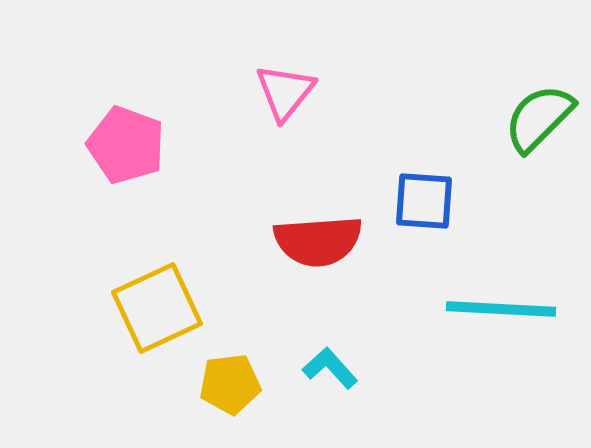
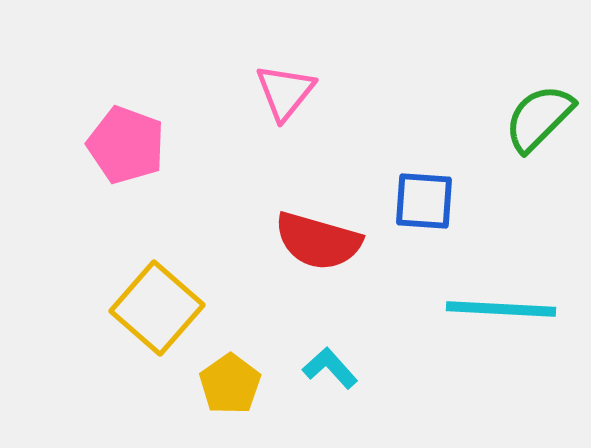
red semicircle: rotated 20 degrees clockwise
yellow square: rotated 24 degrees counterclockwise
yellow pentagon: rotated 28 degrees counterclockwise
